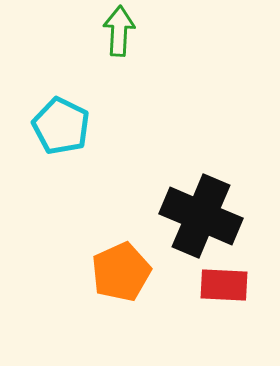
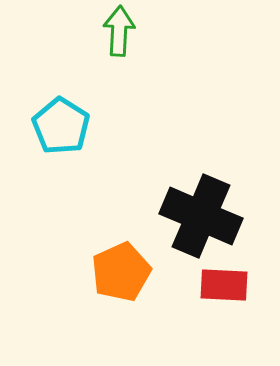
cyan pentagon: rotated 6 degrees clockwise
